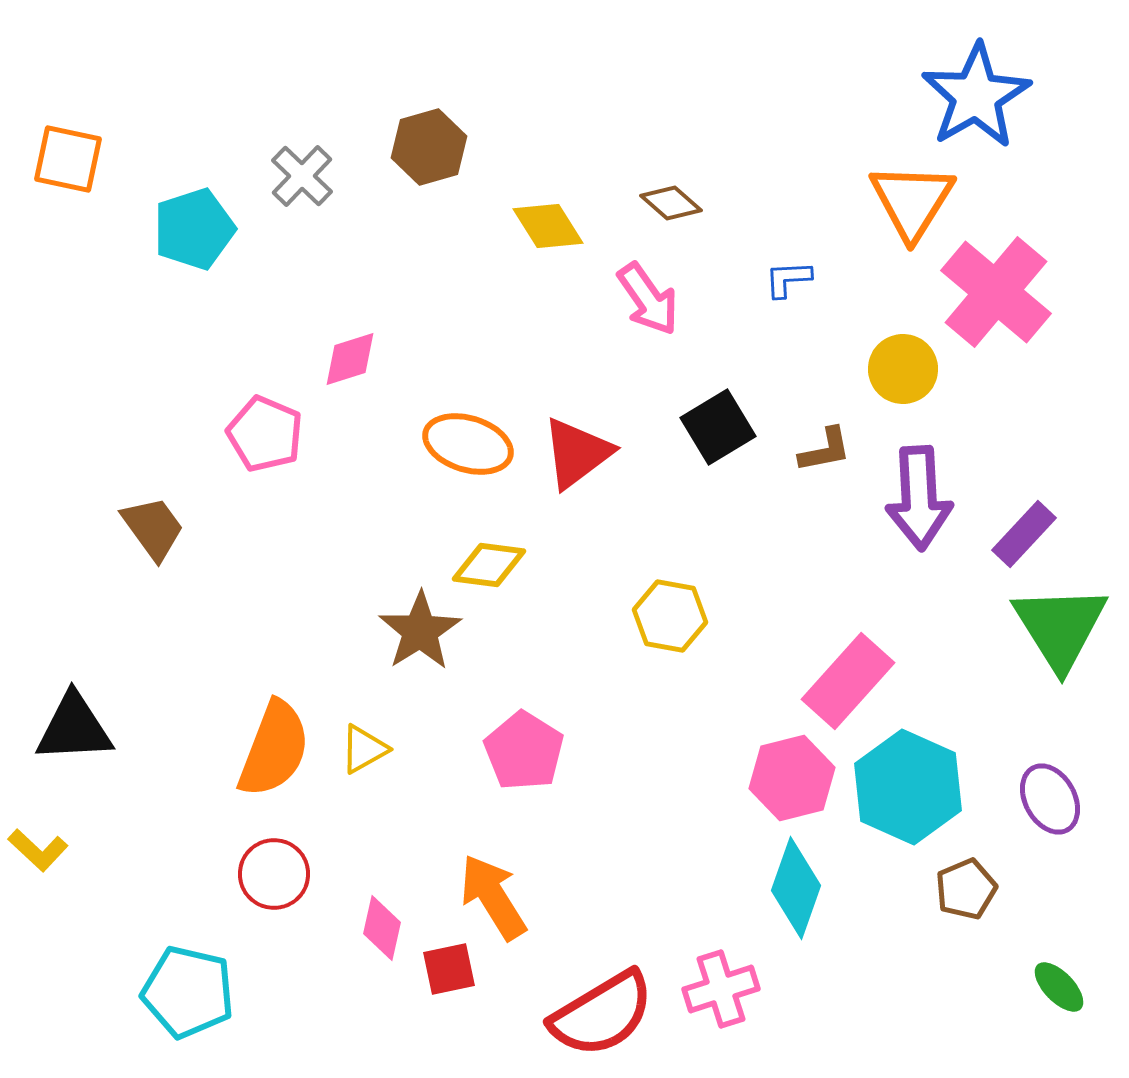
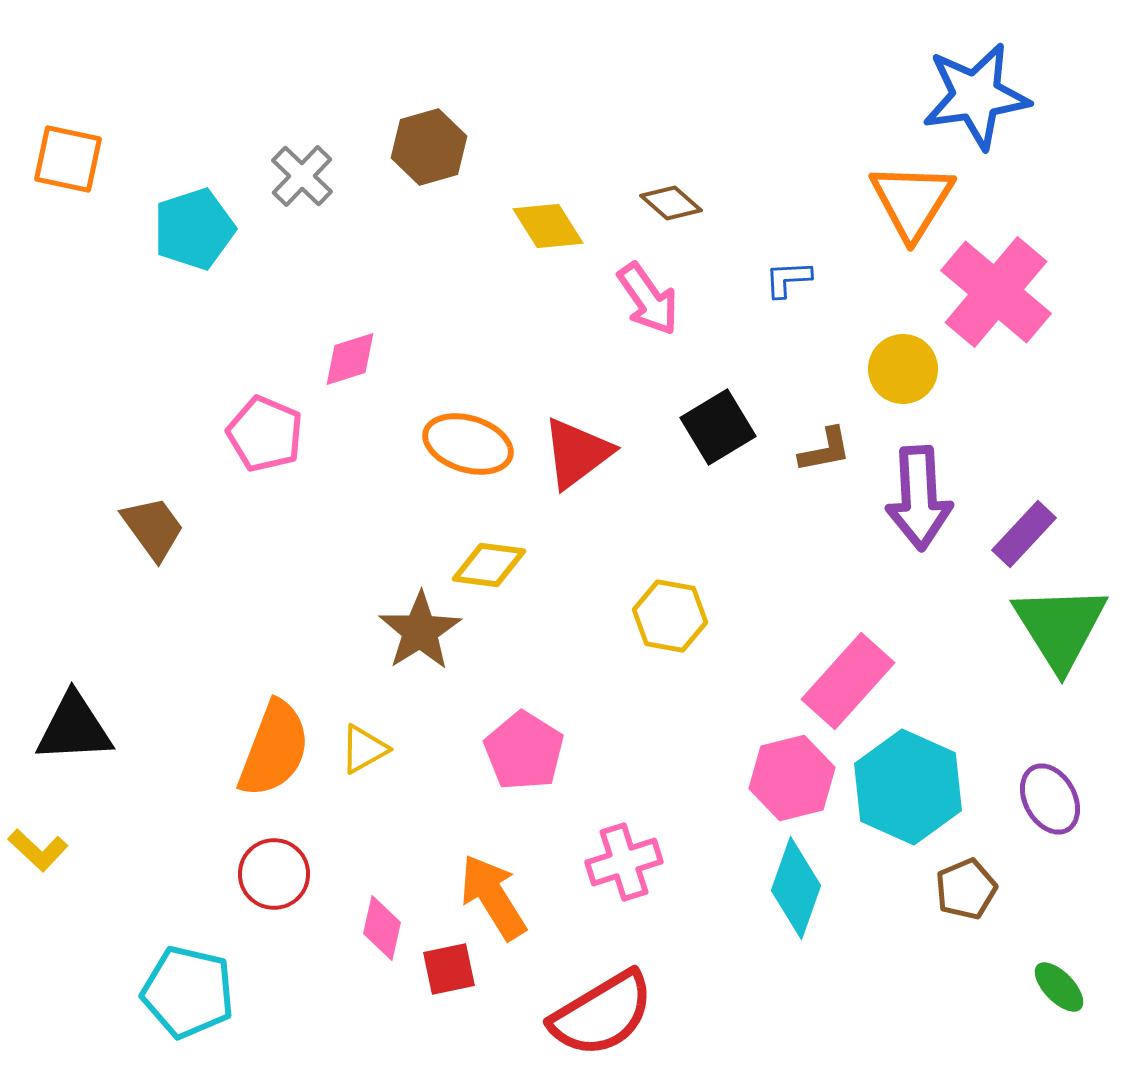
blue star at (976, 96): rotated 22 degrees clockwise
pink cross at (721, 989): moved 97 px left, 127 px up
